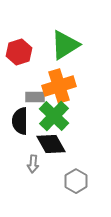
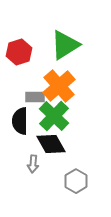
orange cross: rotated 24 degrees counterclockwise
